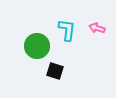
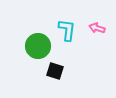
green circle: moved 1 px right
